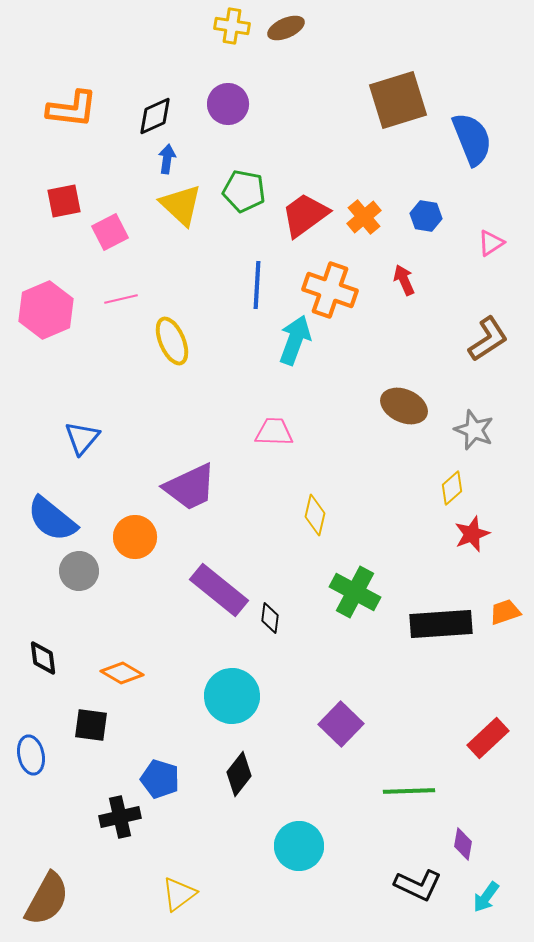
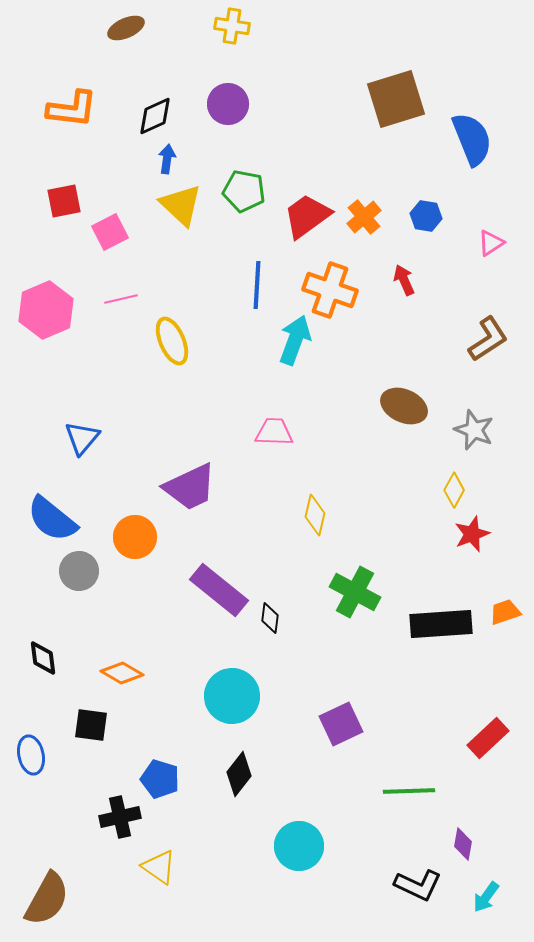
brown ellipse at (286, 28): moved 160 px left
brown square at (398, 100): moved 2 px left, 1 px up
red trapezoid at (305, 215): moved 2 px right, 1 px down
yellow diamond at (452, 488): moved 2 px right, 2 px down; rotated 20 degrees counterclockwise
purple square at (341, 724): rotated 21 degrees clockwise
yellow triangle at (179, 894): moved 20 px left, 27 px up; rotated 48 degrees counterclockwise
